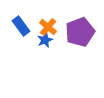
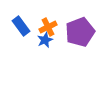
orange cross: rotated 24 degrees clockwise
